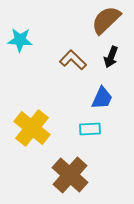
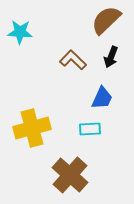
cyan star: moved 8 px up
yellow cross: rotated 36 degrees clockwise
